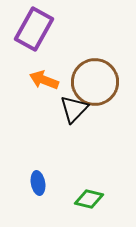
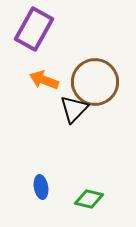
blue ellipse: moved 3 px right, 4 px down
